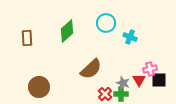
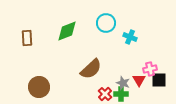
green diamond: rotated 20 degrees clockwise
